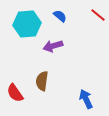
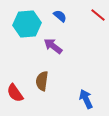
purple arrow: rotated 54 degrees clockwise
